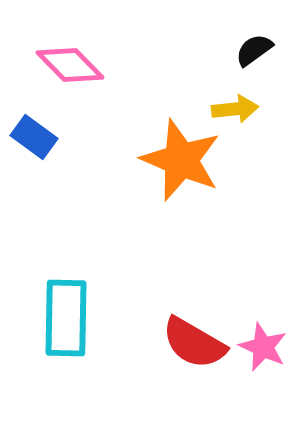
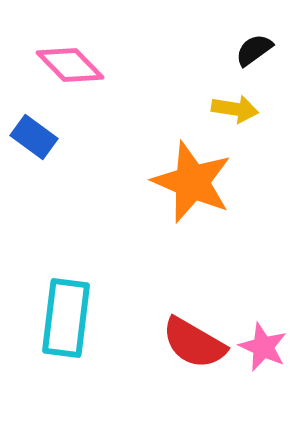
yellow arrow: rotated 15 degrees clockwise
orange star: moved 11 px right, 22 px down
cyan rectangle: rotated 6 degrees clockwise
